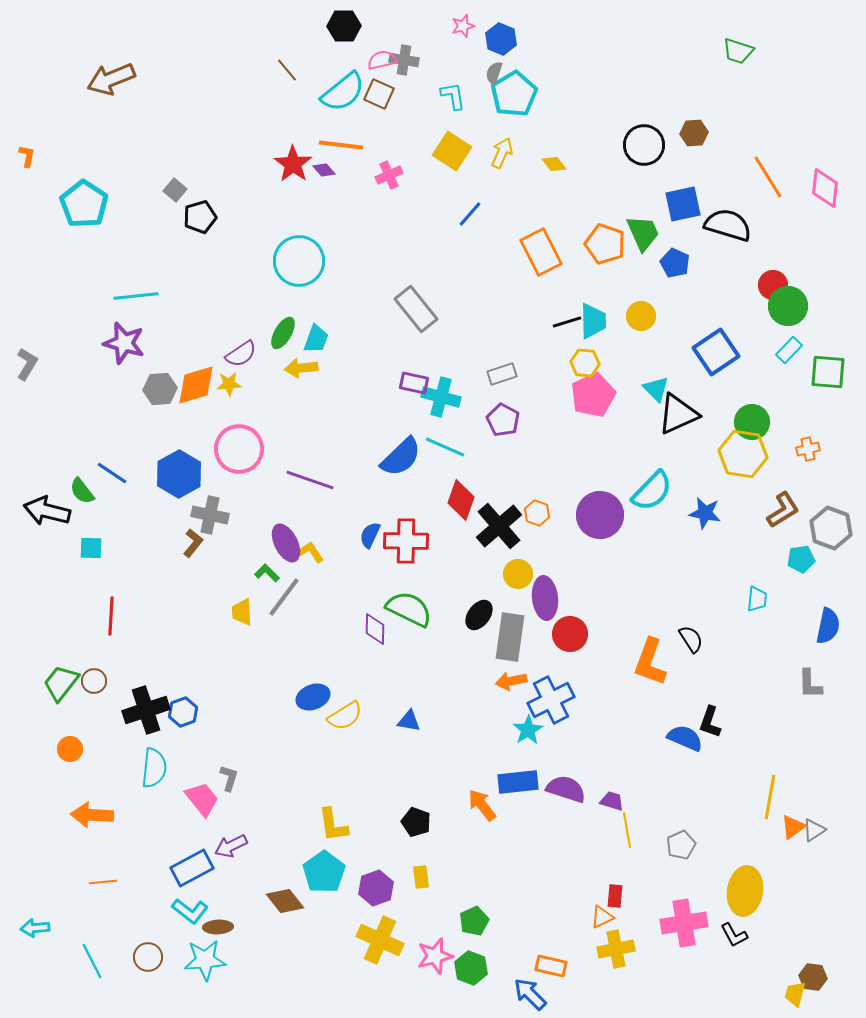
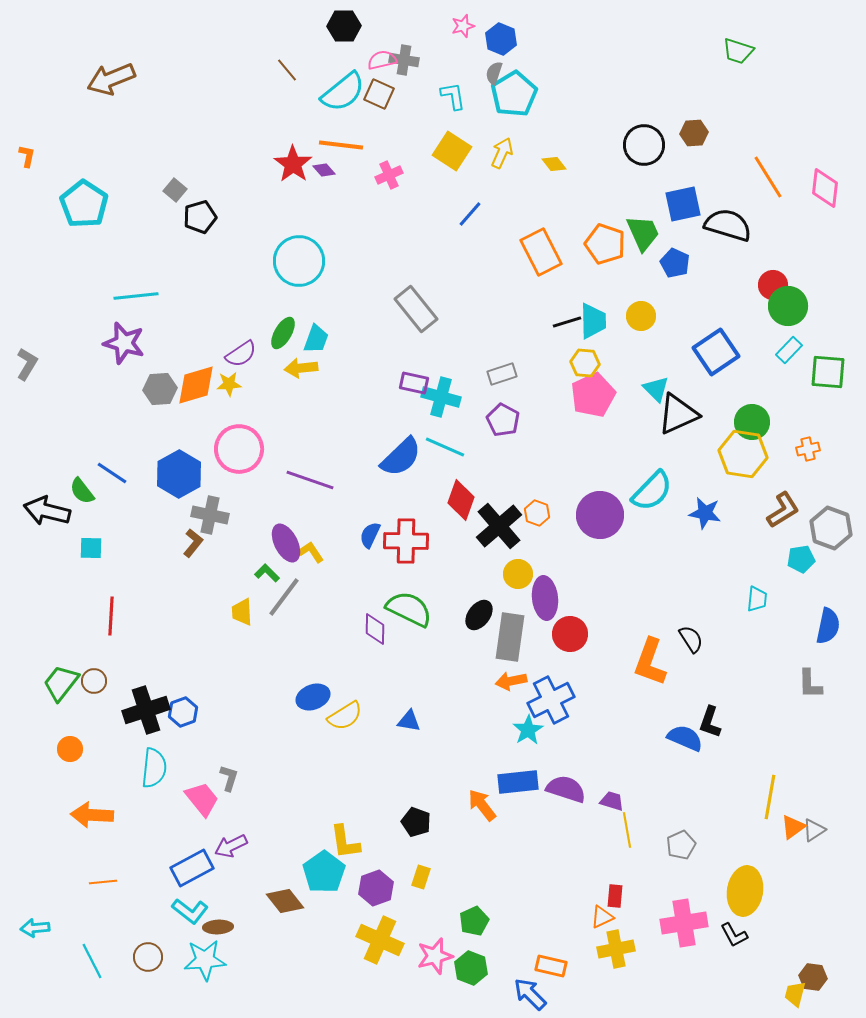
yellow L-shape at (333, 825): moved 12 px right, 17 px down
yellow rectangle at (421, 877): rotated 25 degrees clockwise
